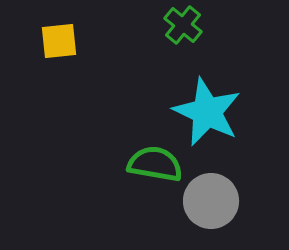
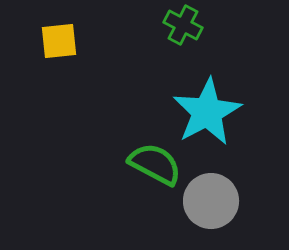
green cross: rotated 12 degrees counterclockwise
cyan star: rotated 18 degrees clockwise
green semicircle: rotated 18 degrees clockwise
